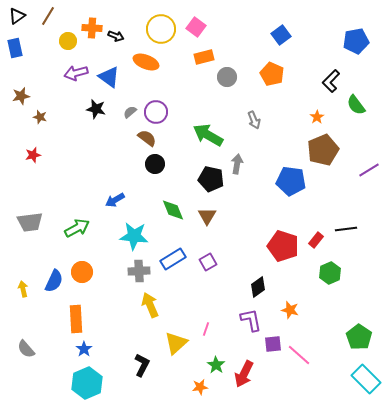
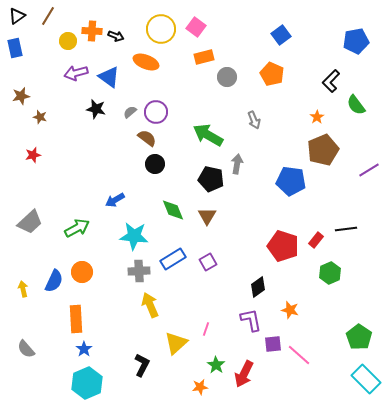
orange cross at (92, 28): moved 3 px down
gray trapezoid at (30, 222): rotated 36 degrees counterclockwise
